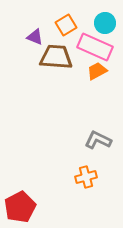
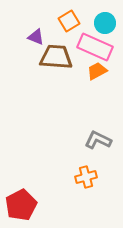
orange square: moved 3 px right, 4 px up
purple triangle: moved 1 px right
red pentagon: moved 1 px right, 2 px up
